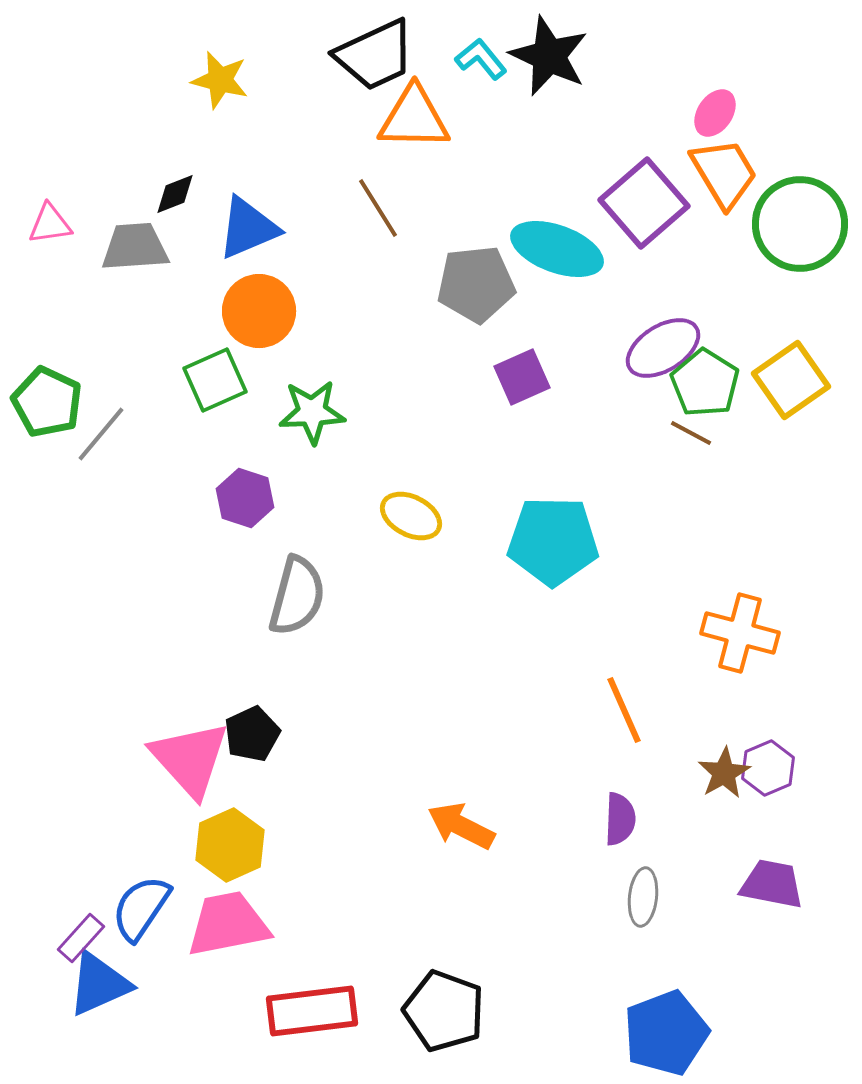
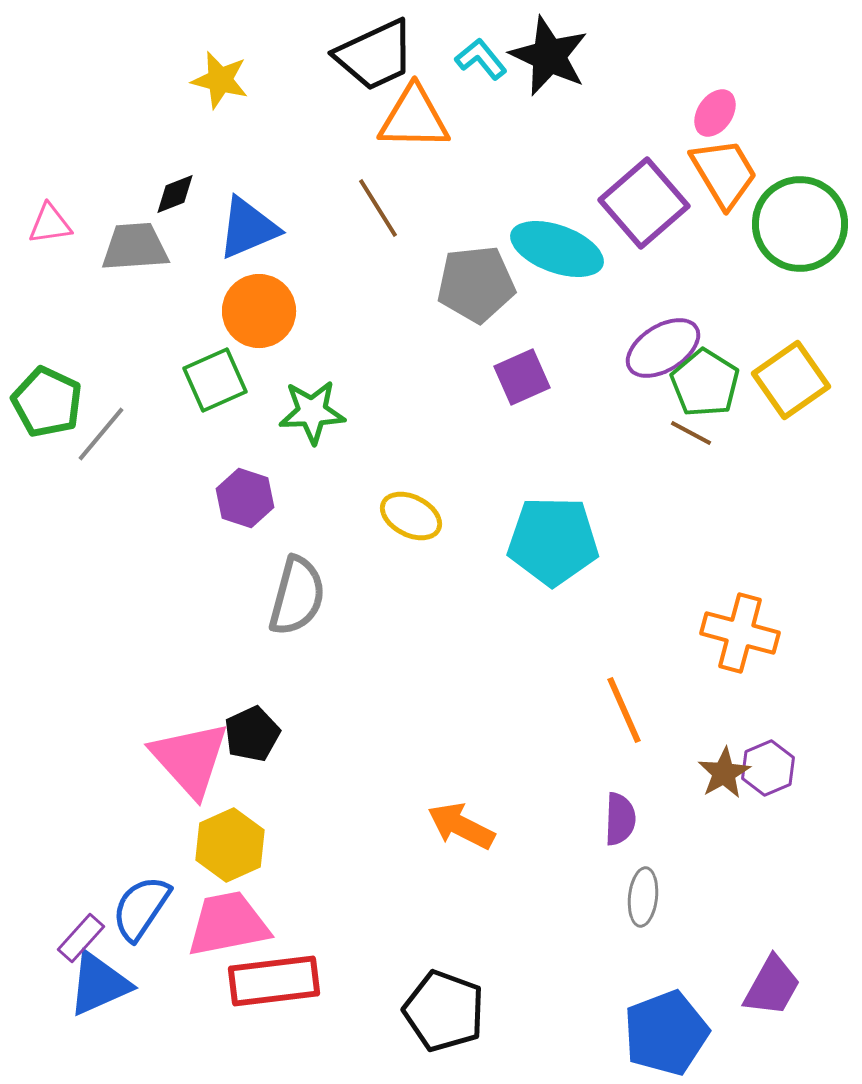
purple trapezoid at (772, 884): moved 102 px down; rotated 108 degrees clockwise
red rectangle at (312, 1011): moved 38 px left, 30 px up
